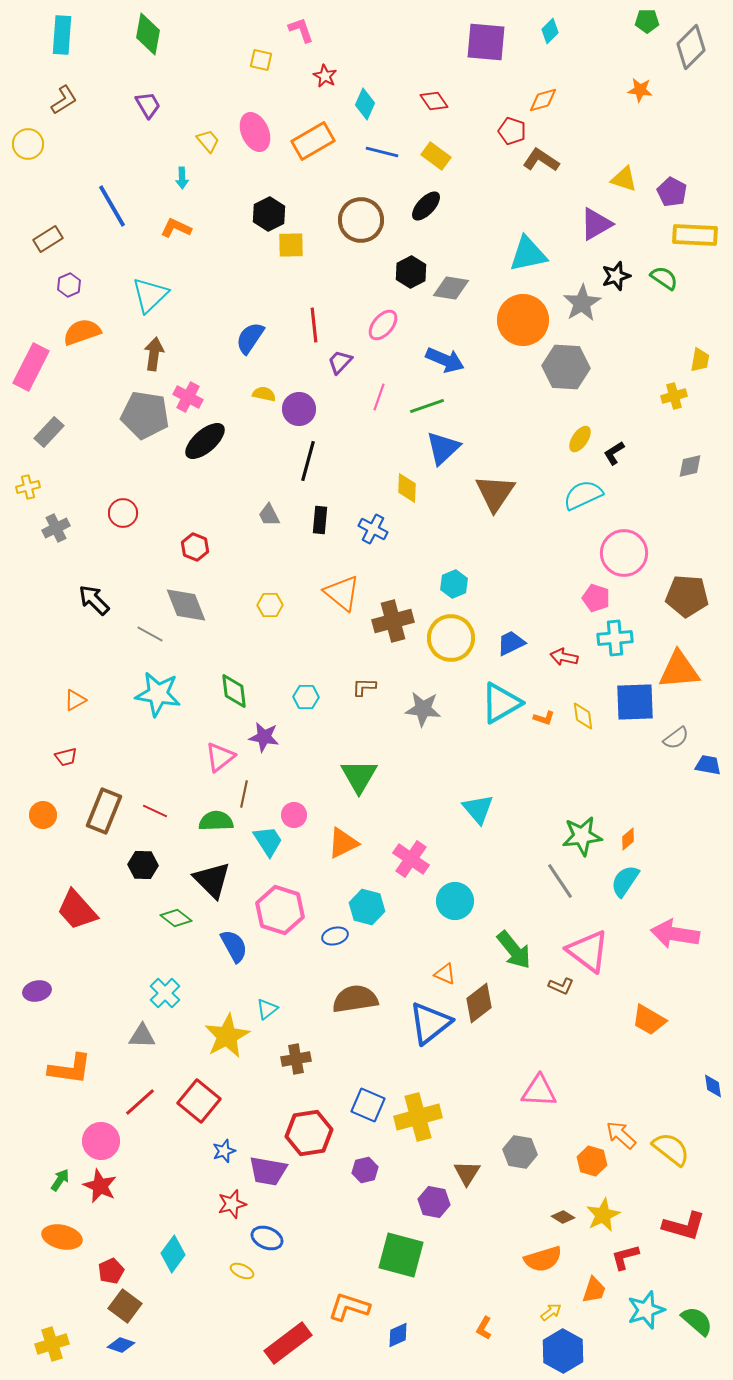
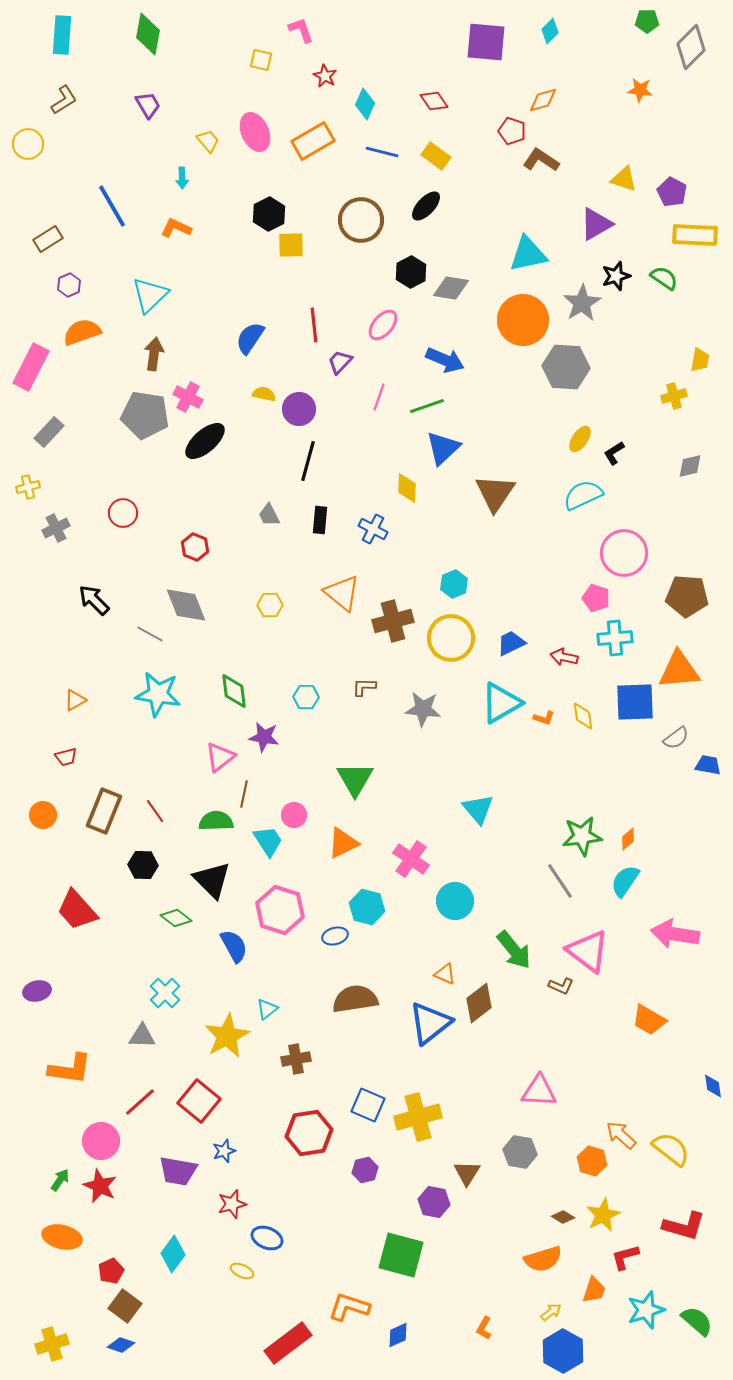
green triangle at (359, 776): moved 4 px left, 3 px down
red line at (155, 811): rotated 30 degrees clockwise
purple trapezoid at (268, 1171): moved 90 px left
